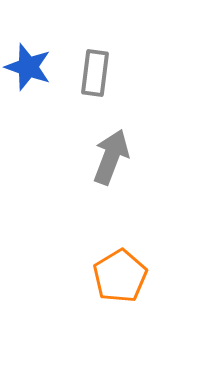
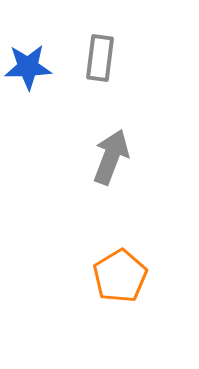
blue star: rotated 21 degrees counterclockwise
gray rectangle: moved 5 px right, 15 px up
